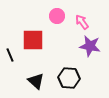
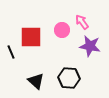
pink circle: moved 5 px right, 14 px down
red square: moved 2 px left, 3 px up
black line: moved 1 px right, 3 px up
